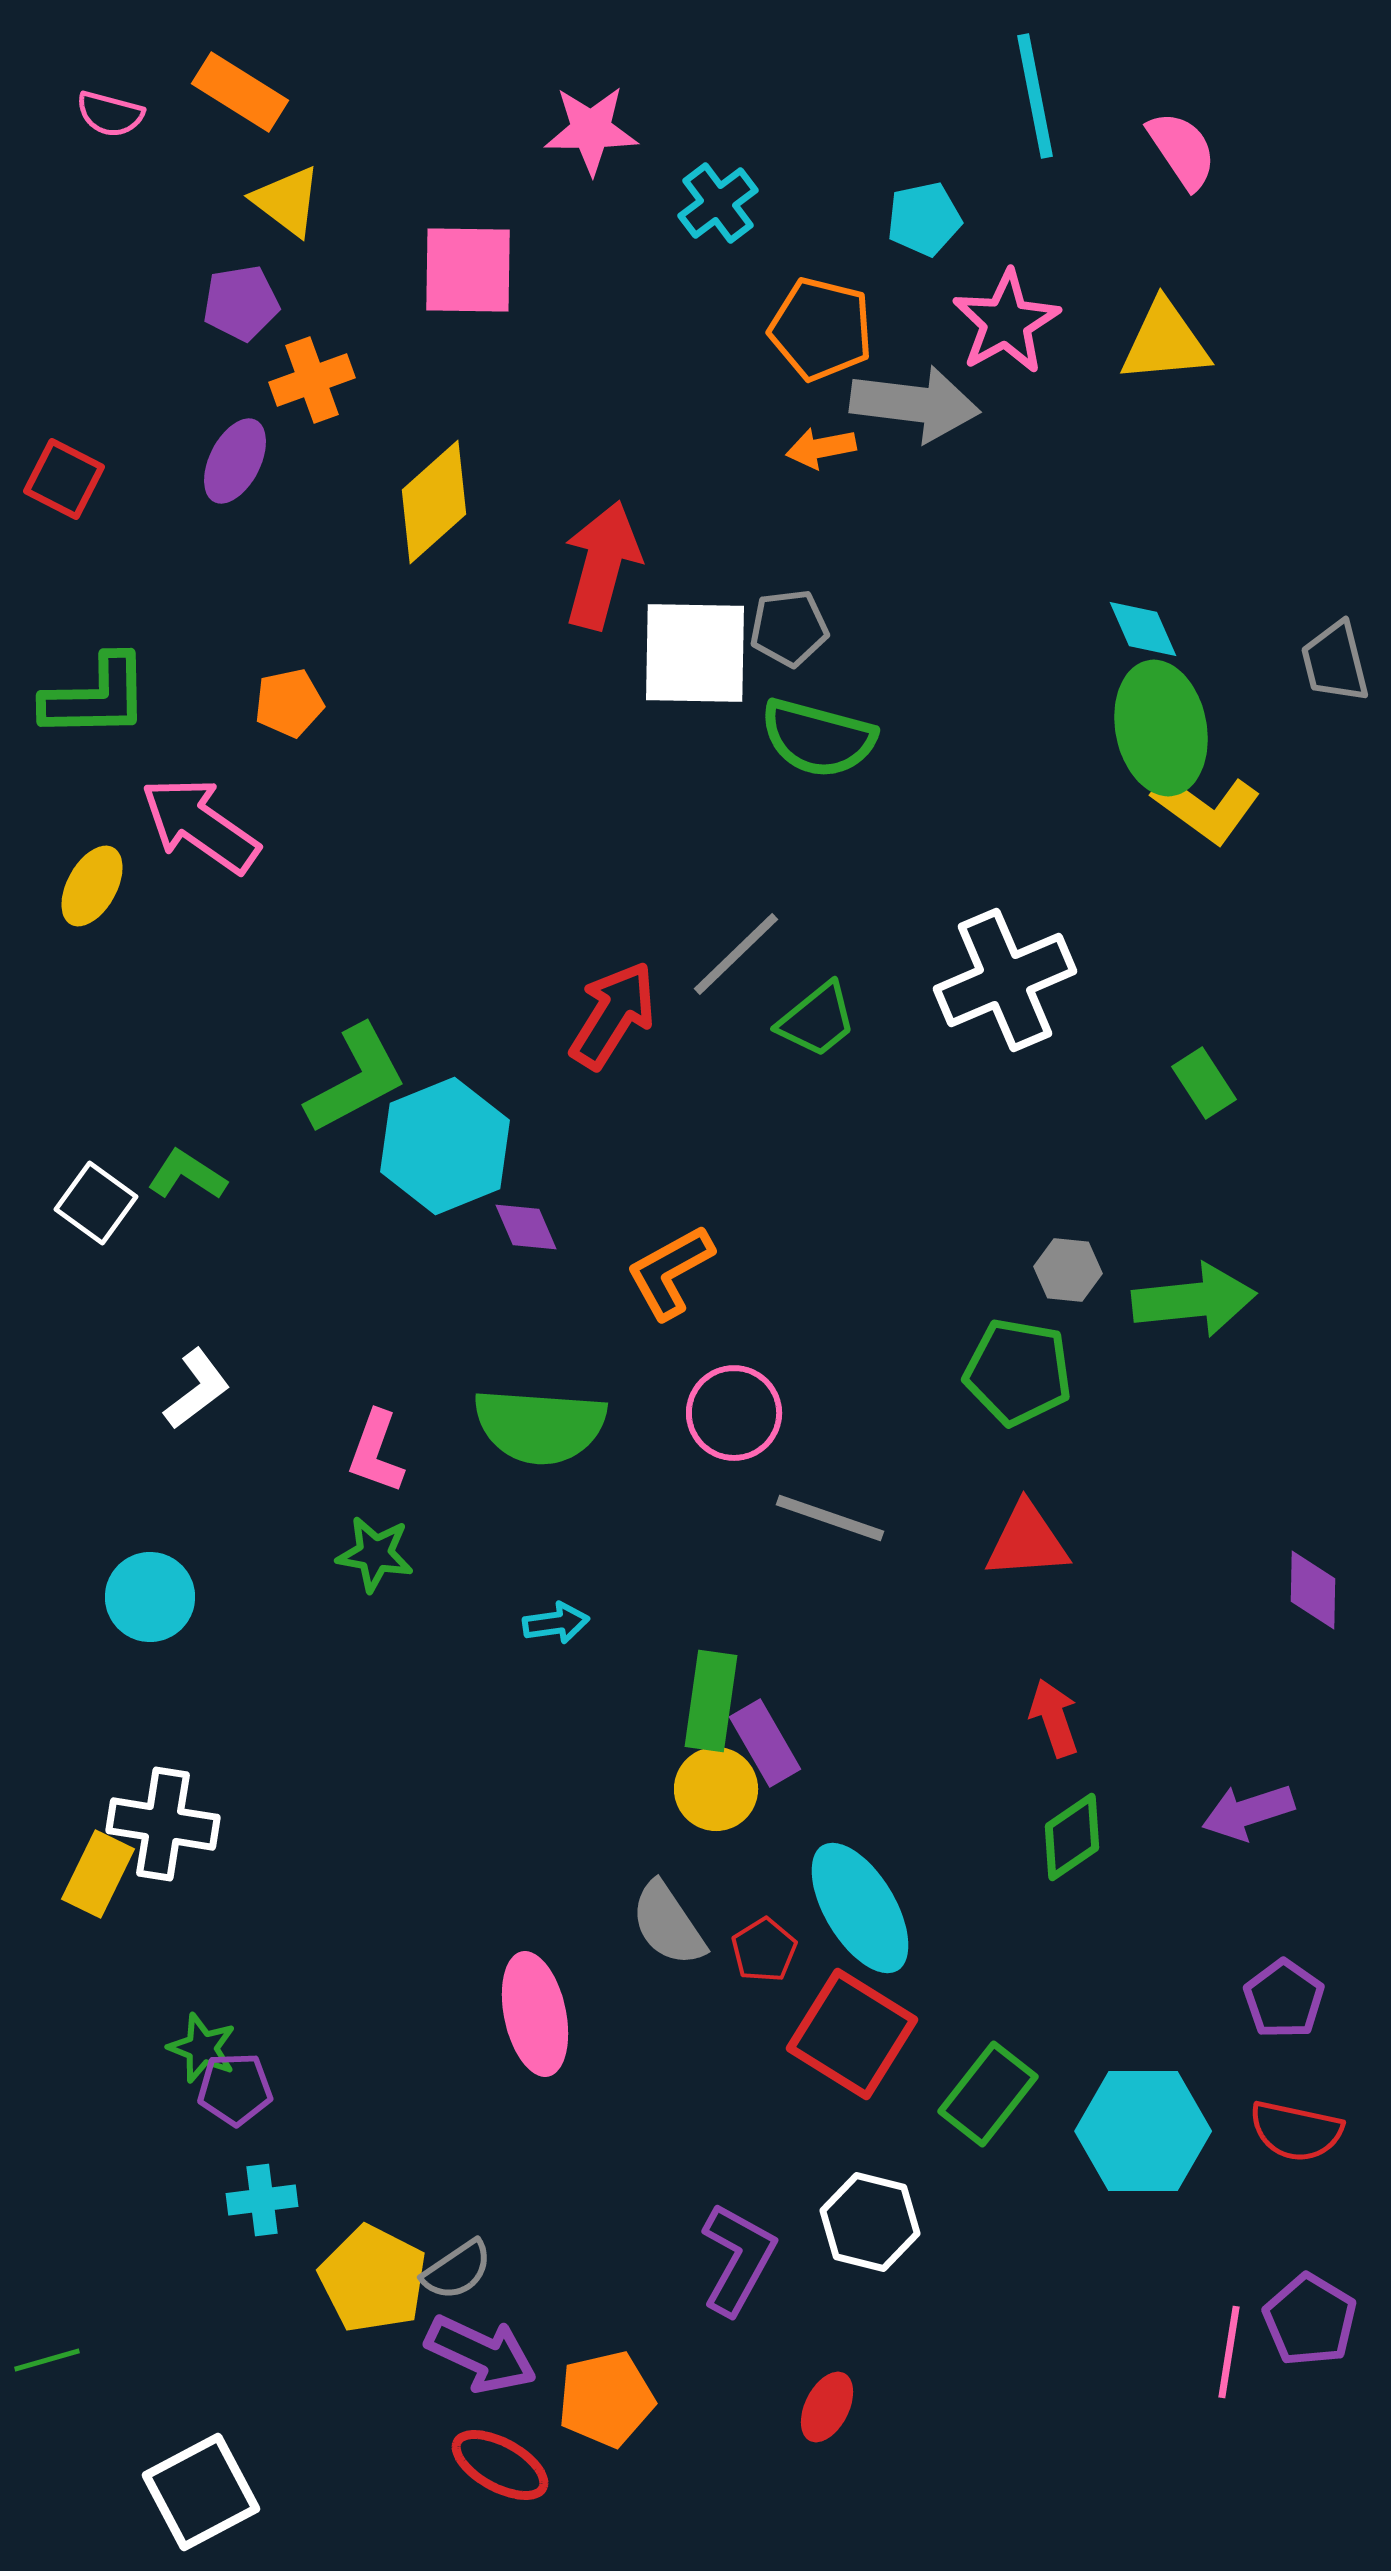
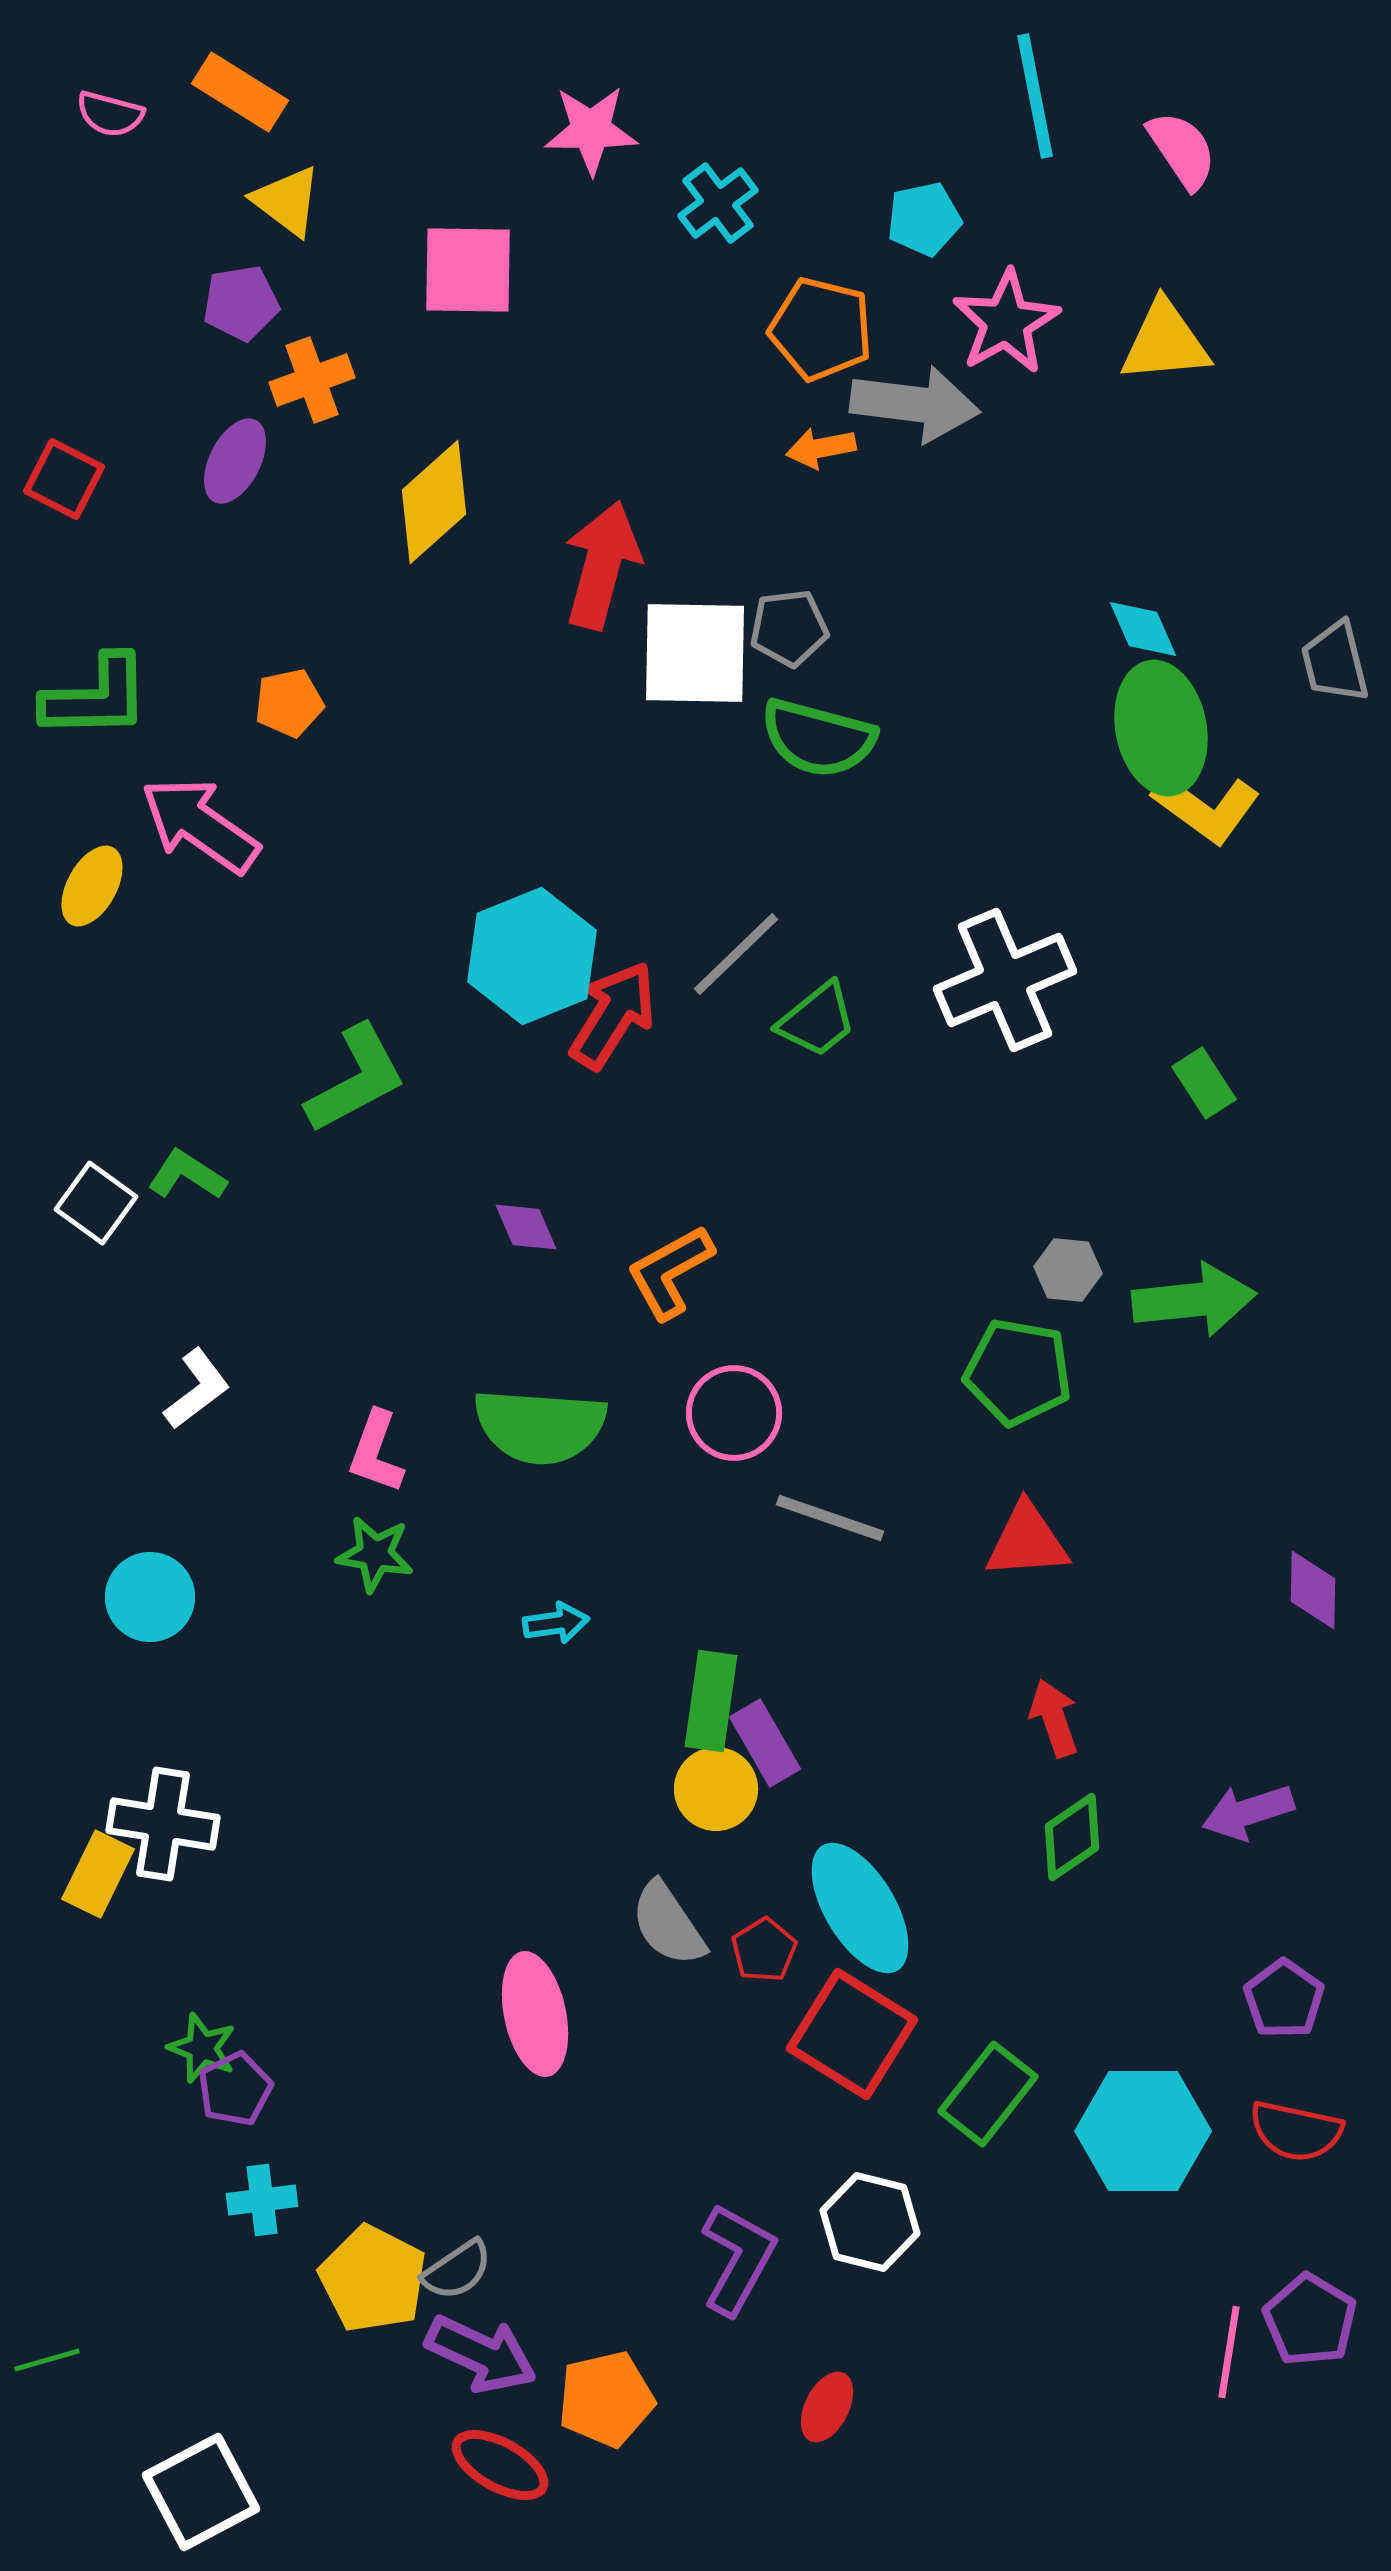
cyan hexagon at (445, 1146): moved 87 px right, 190 px up
purple pentagon at (235, 2089): rotated 24 degrees counterclockwise
